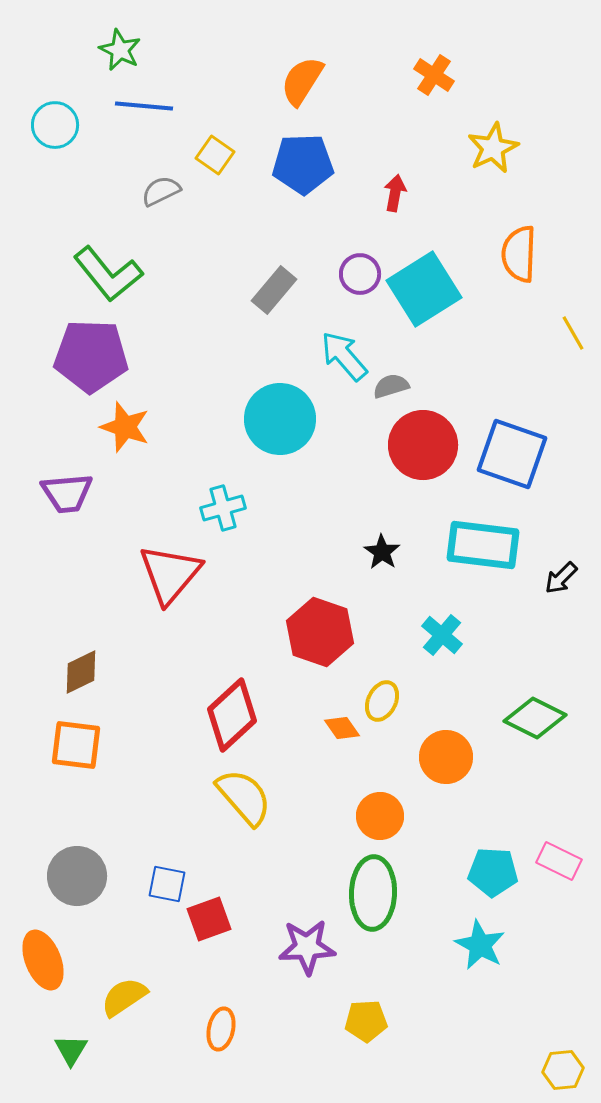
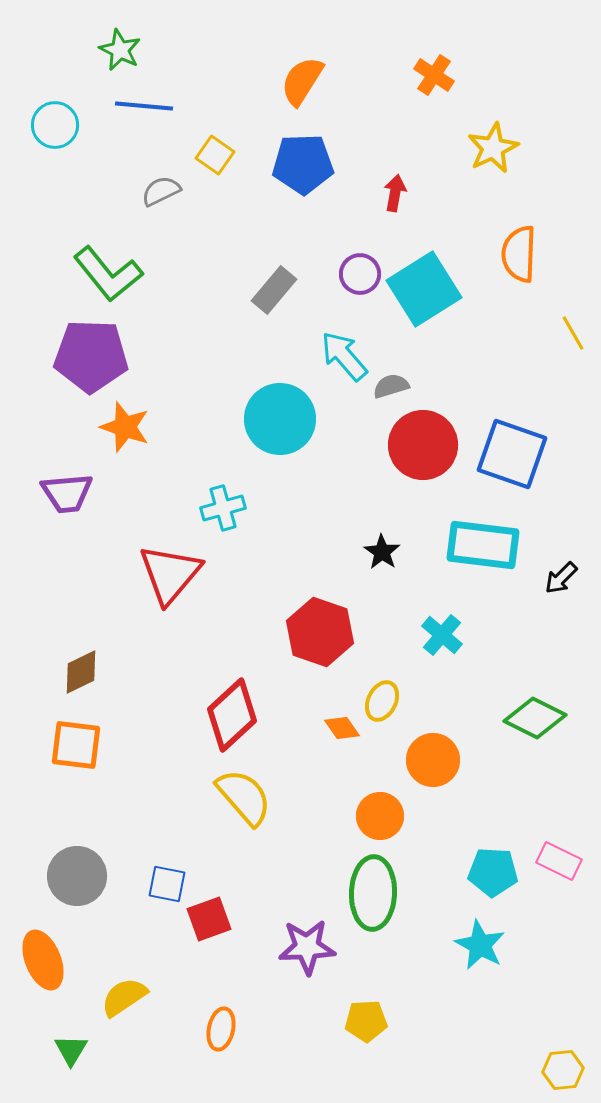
orange circle at (446, 757): moved 13 px left, 3 px down
